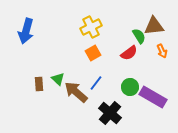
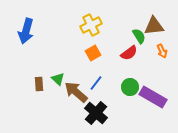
yellow cross: moved 2 px up
black cross: moved 14 px left
